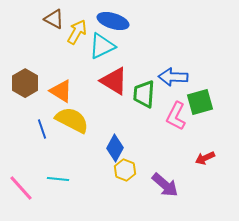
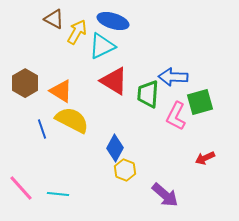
green trapezoid: moved 4 px right
cyan line: moved 15 px down
purple arrow: moved 10 px down
